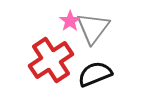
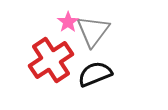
pink star: moved 2 px left, 1 px down
gray triangle: moved 3 px down
